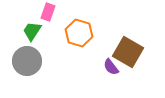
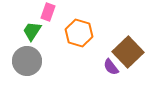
brown square: rotated 16 degrees clockwise
